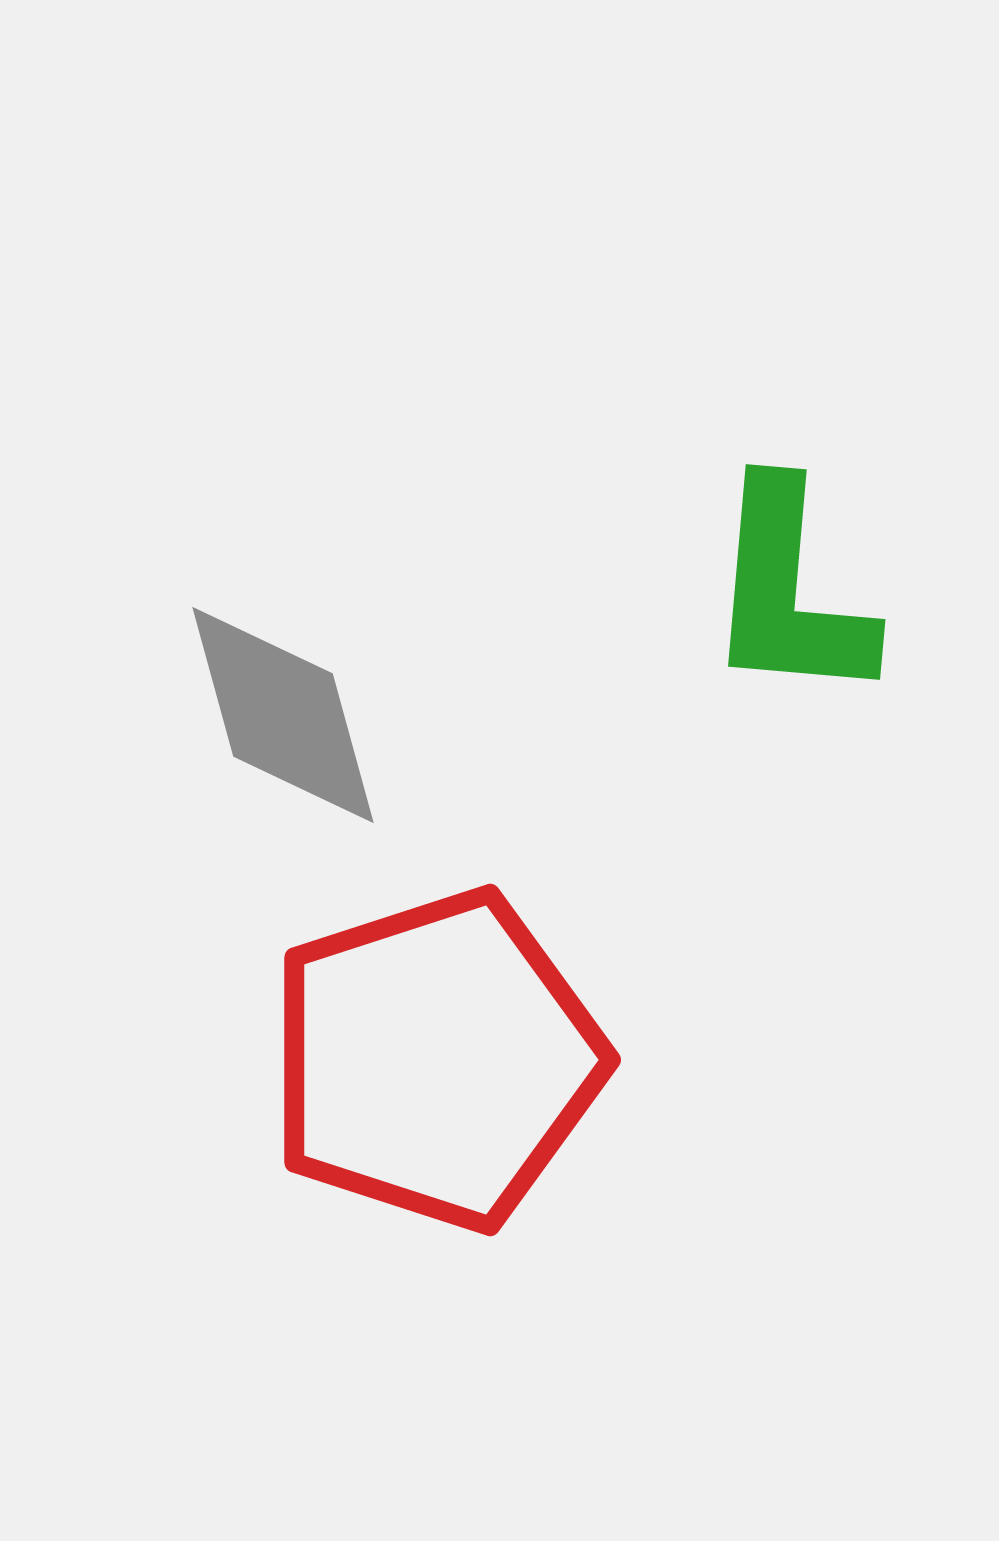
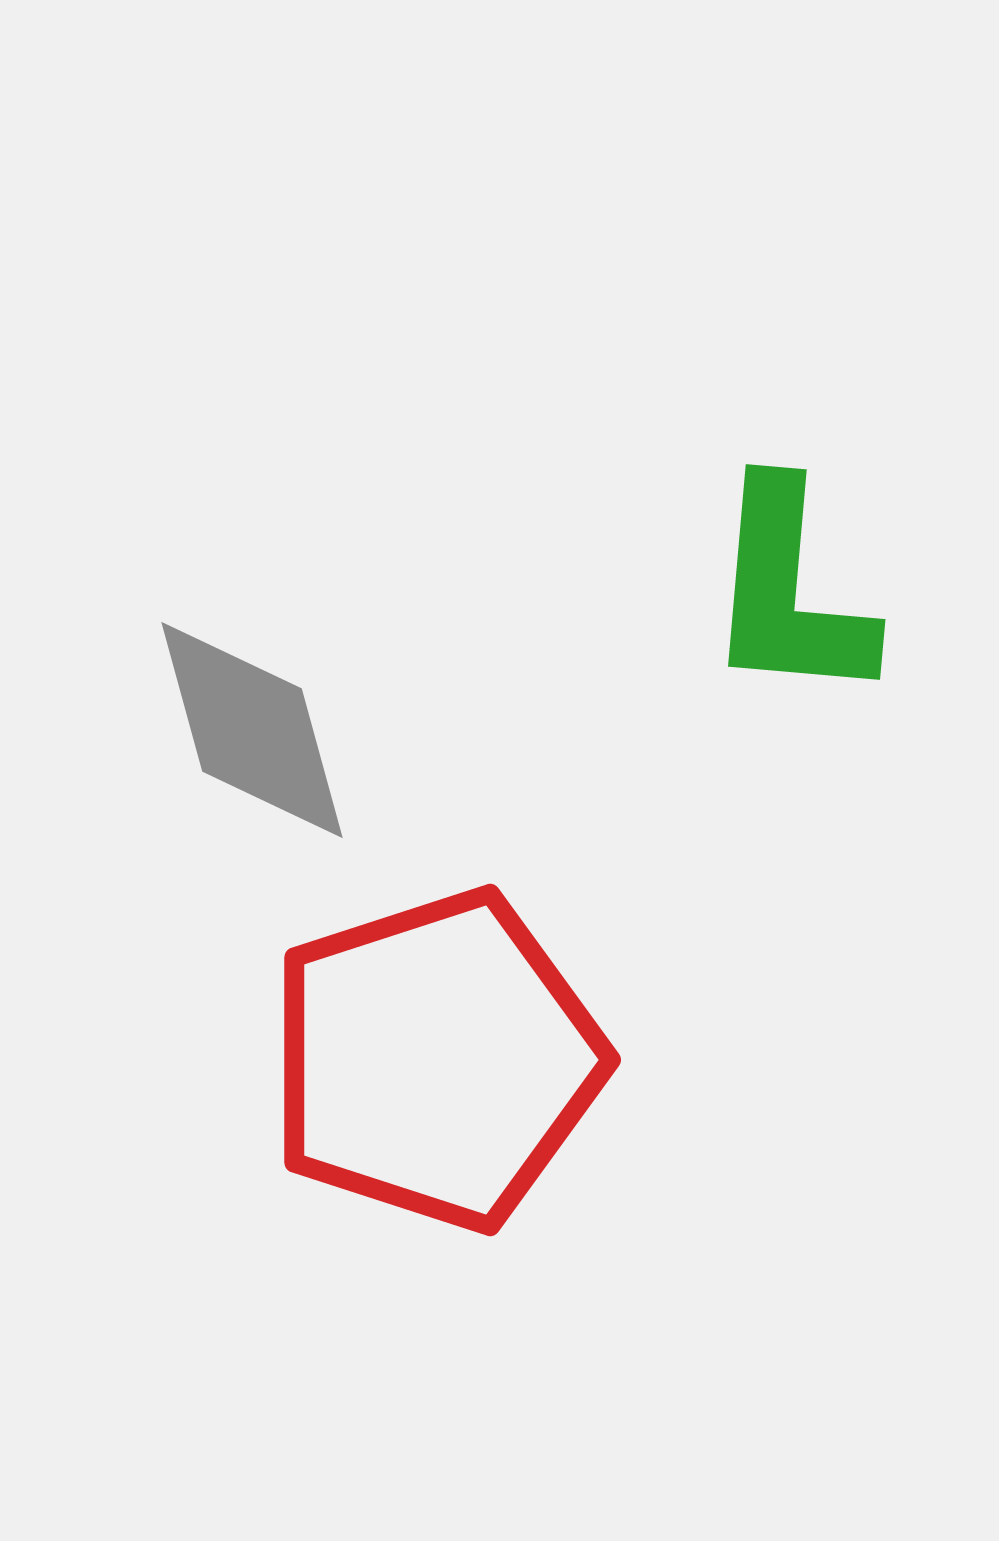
gray diamond: moved 31 px left, 15 px down
